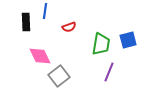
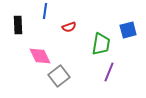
black rectangle: moved 8 px left, 3 px down
blue square: moved 10 px up
